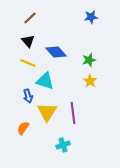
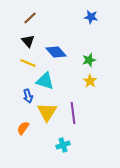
blue star: rotated 16 degrees clockwise
